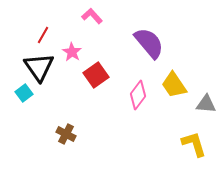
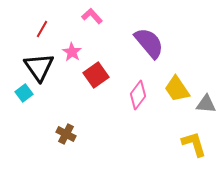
red line: moved 1 px left, 6 px up
yellow trapezoid: moved 3 px right, 4 px down
